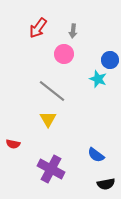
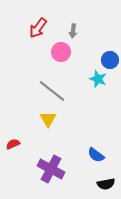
pink circle: moved 3 px left, 2 px up
red semicircle: rotated 144 degrees clockwise
